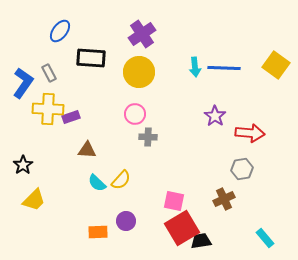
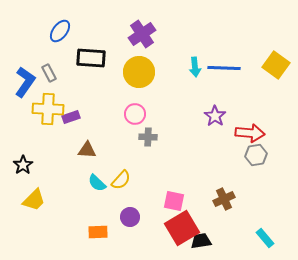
blue L-shape: moved 2 px right, 1 px up
gray hexagon: moved 14 px right, 14 px up
purple circle: moved 4 px right, 4 px up
